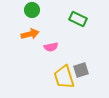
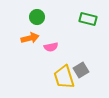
green circle: moved 5 px right, 7 px down
green rectangle: moved 10 px right; rotated 12 degrees counterclockwise
orange arrow: moved 4 px down
gray square: rotated 14 degrees counterclockwise
